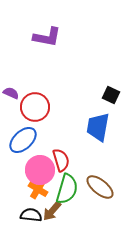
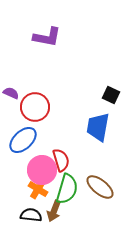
pink circle: moved 2 px right
brown arrow: moved 2 px right; rotated 20 degrees counterclockwise
